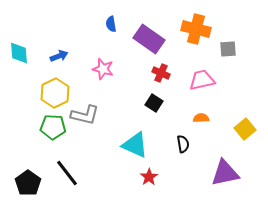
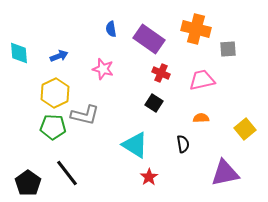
blue semicircle: moved 5 px down
cyan triangle: rotated 8 degrees clockwise
